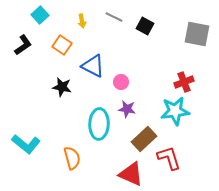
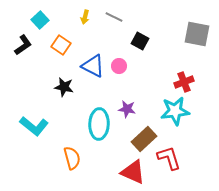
cyan square: moved 5 px down
yellow arrow: moved 3 px right, 4 px up; rotated 24 degrees clockwise
black square: moved 5 px left, 15 px down
orange square: moved 1 px left
pink circle: moved 2 px left, 16 px up
black star: moved 2 px right
cyan L-shape: moved 8 px right, 18 px up
red triangle: moved 2 px right, 2 px up
